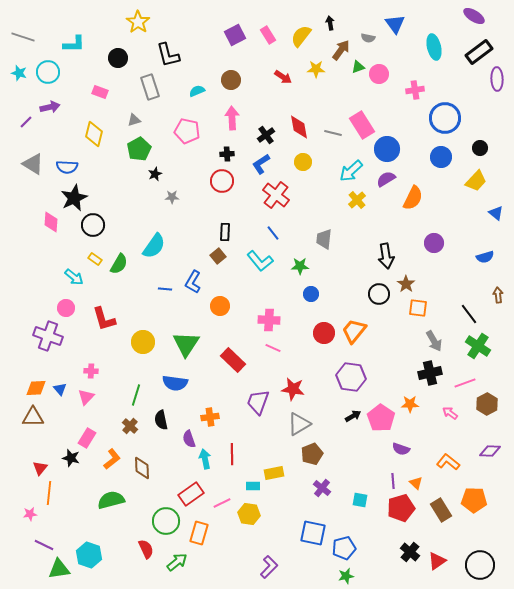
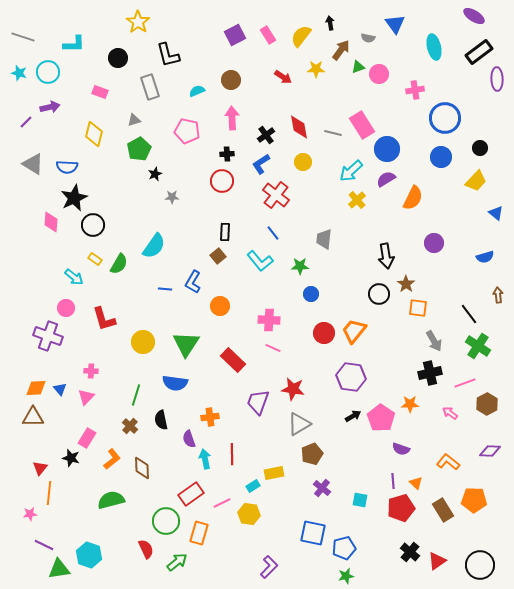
cyan rectangle at (253, 486): rotated 32 degrees counterclockwise
brown rectangle at (441, 510): moved 2 px right
